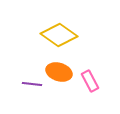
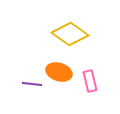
yellow diamond: moved 11 px right, 1 px up
pink rectangle: rotated 15 degrees clockwise
